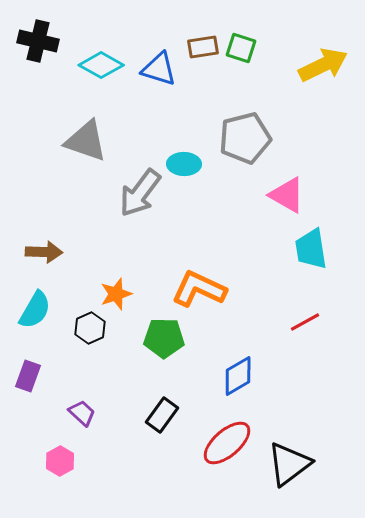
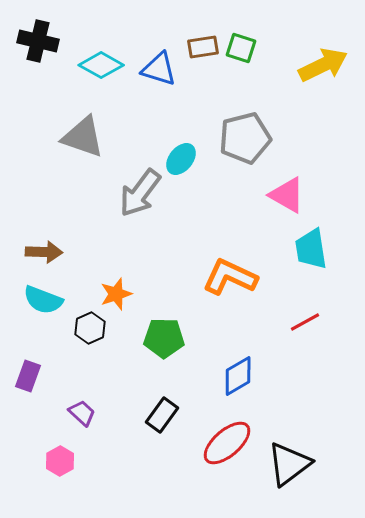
gray triangle: moved 3 px left, 4 px up
cyan ellipse: moved 3 px left, 5 px up; rotated 52 degrees counterclockwise
orange L-shape: moved 31 px right, 12 px up
cyan semicircle: moved 8 px right, 10 px up; rotated 81 degrees clockwise
